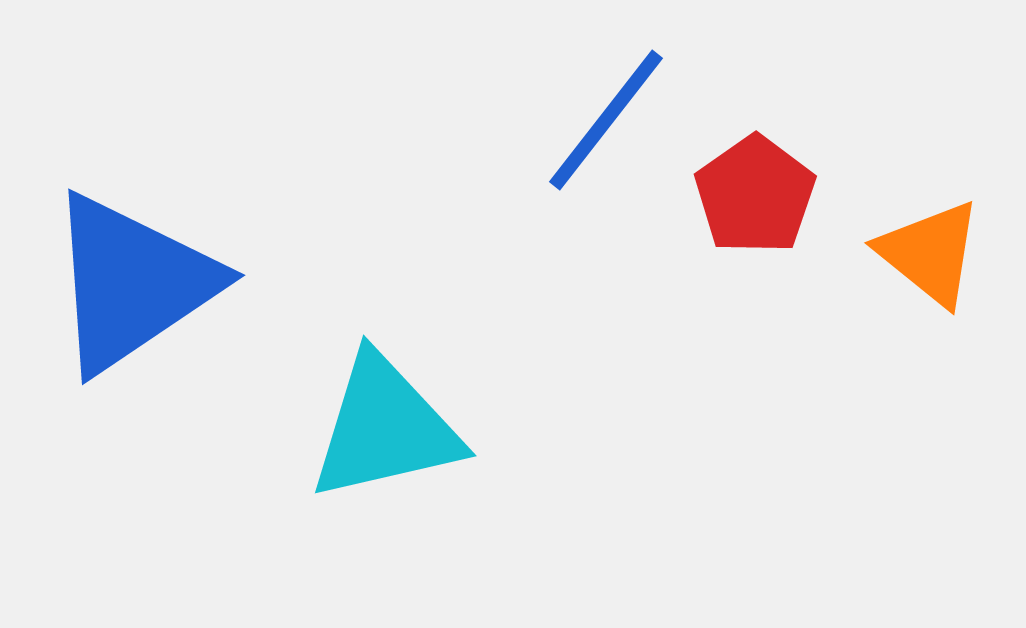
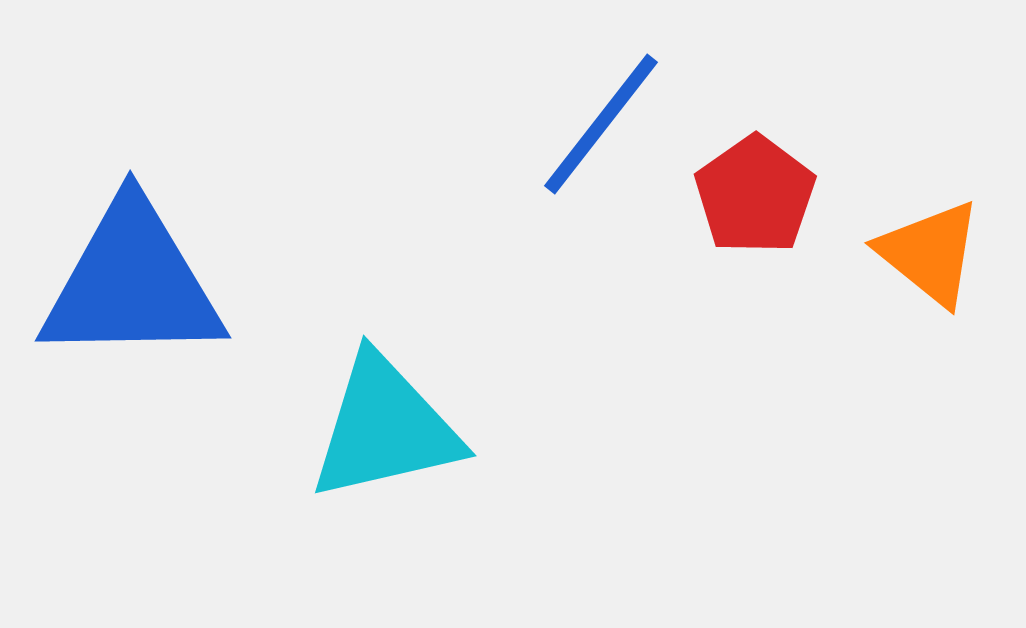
blue line: moved 5 px left, 4 px down
blue triangle: rotated 33 degrees clockwise
